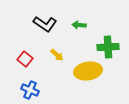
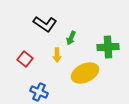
green arrow: moved 8 px left, 13 px down; rotated 72 degrees counterclockwise
yellow arrow: rotated 48 degrees clockwise
yellow ellipse: moved 3 px left, 2 px down; rotated 16 degrees counterclockwise
blue cross: moved 9 px right, 2 px down
